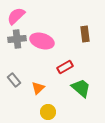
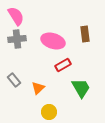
pink semicircle: rotated 102 degrees clockwise
pink ellipse: moved 11 px right
red rectangle: moved 2 px left, 2 px up
green trapezoid: rotated 20 degrees clockwise
yellow circle: moved 1 px right
